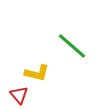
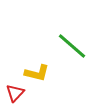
red triangle: moved 4 px left, 2 px up; rotated 24 degrees clockwise
